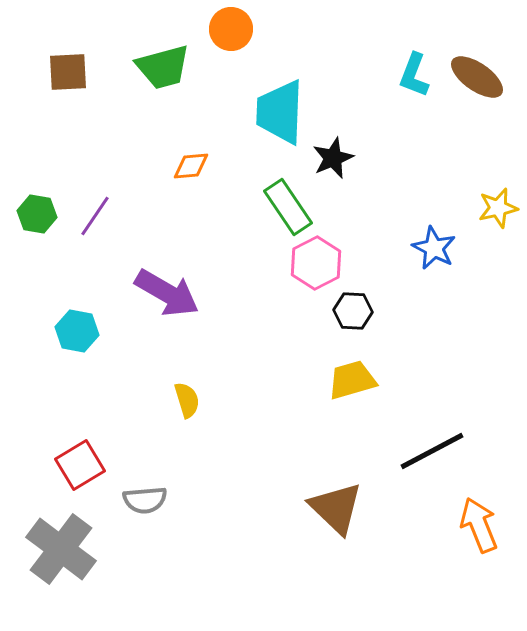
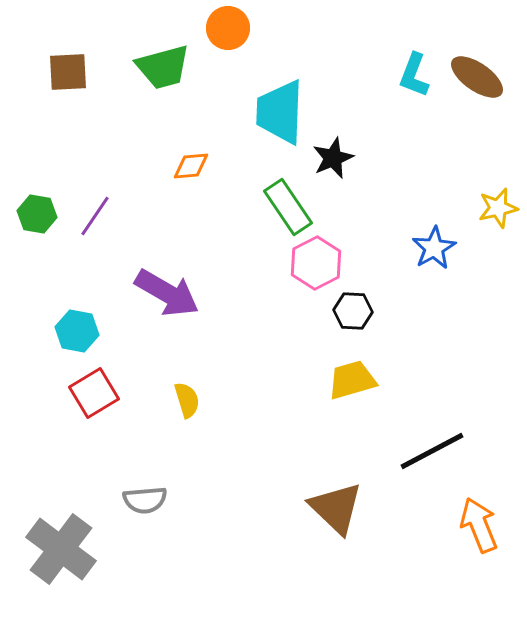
orange circle: moved 3 px left, 1 px up
blue star: rotated 15 degrees clockwise
red square: moved 14 px right, 72 px up
